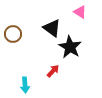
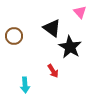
pink triangle: rotated 16 degrees clockwise
brown circle: moved 1 px right, 2 px down
red arrow: rotated 104 degrees clockwise
